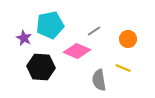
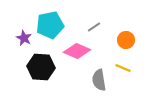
gray line: moved 4 px up
orange circle: moved 2 px left, 1 px down
